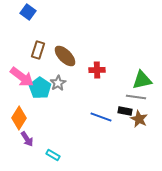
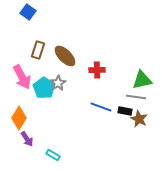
pink arrow: rotated 25 degrees clockwise
cyan pentagon: moved 4 px right
blue line: moved 10 px up
